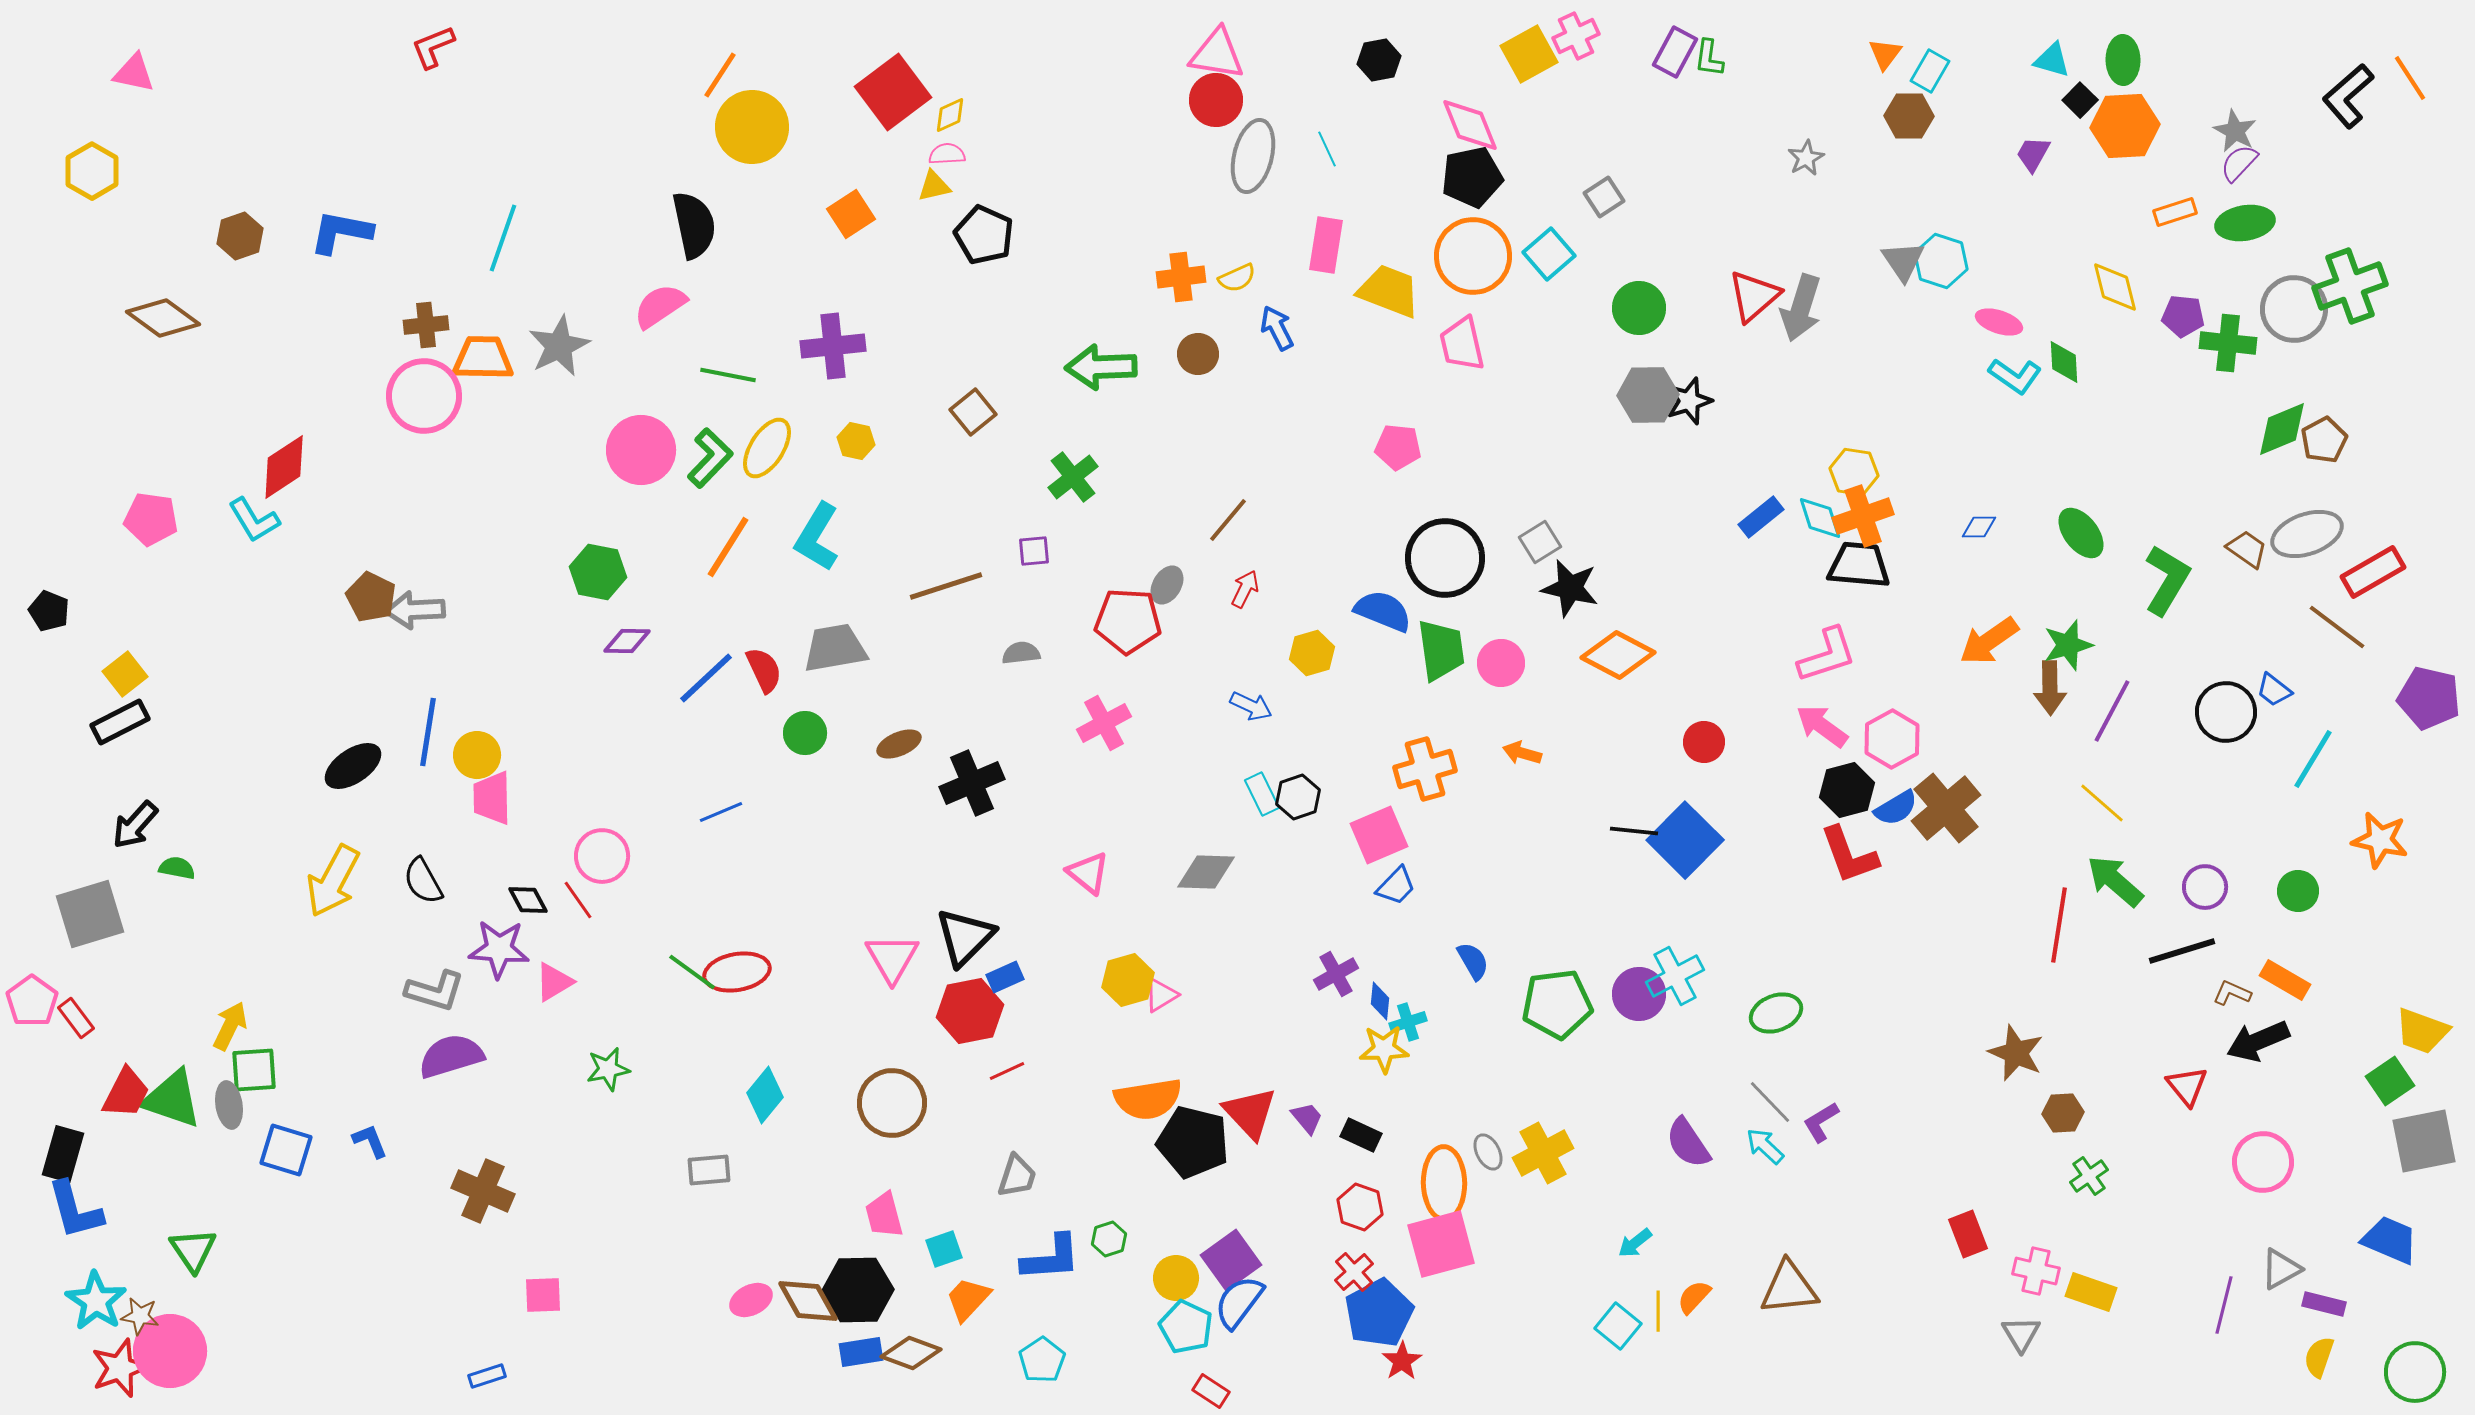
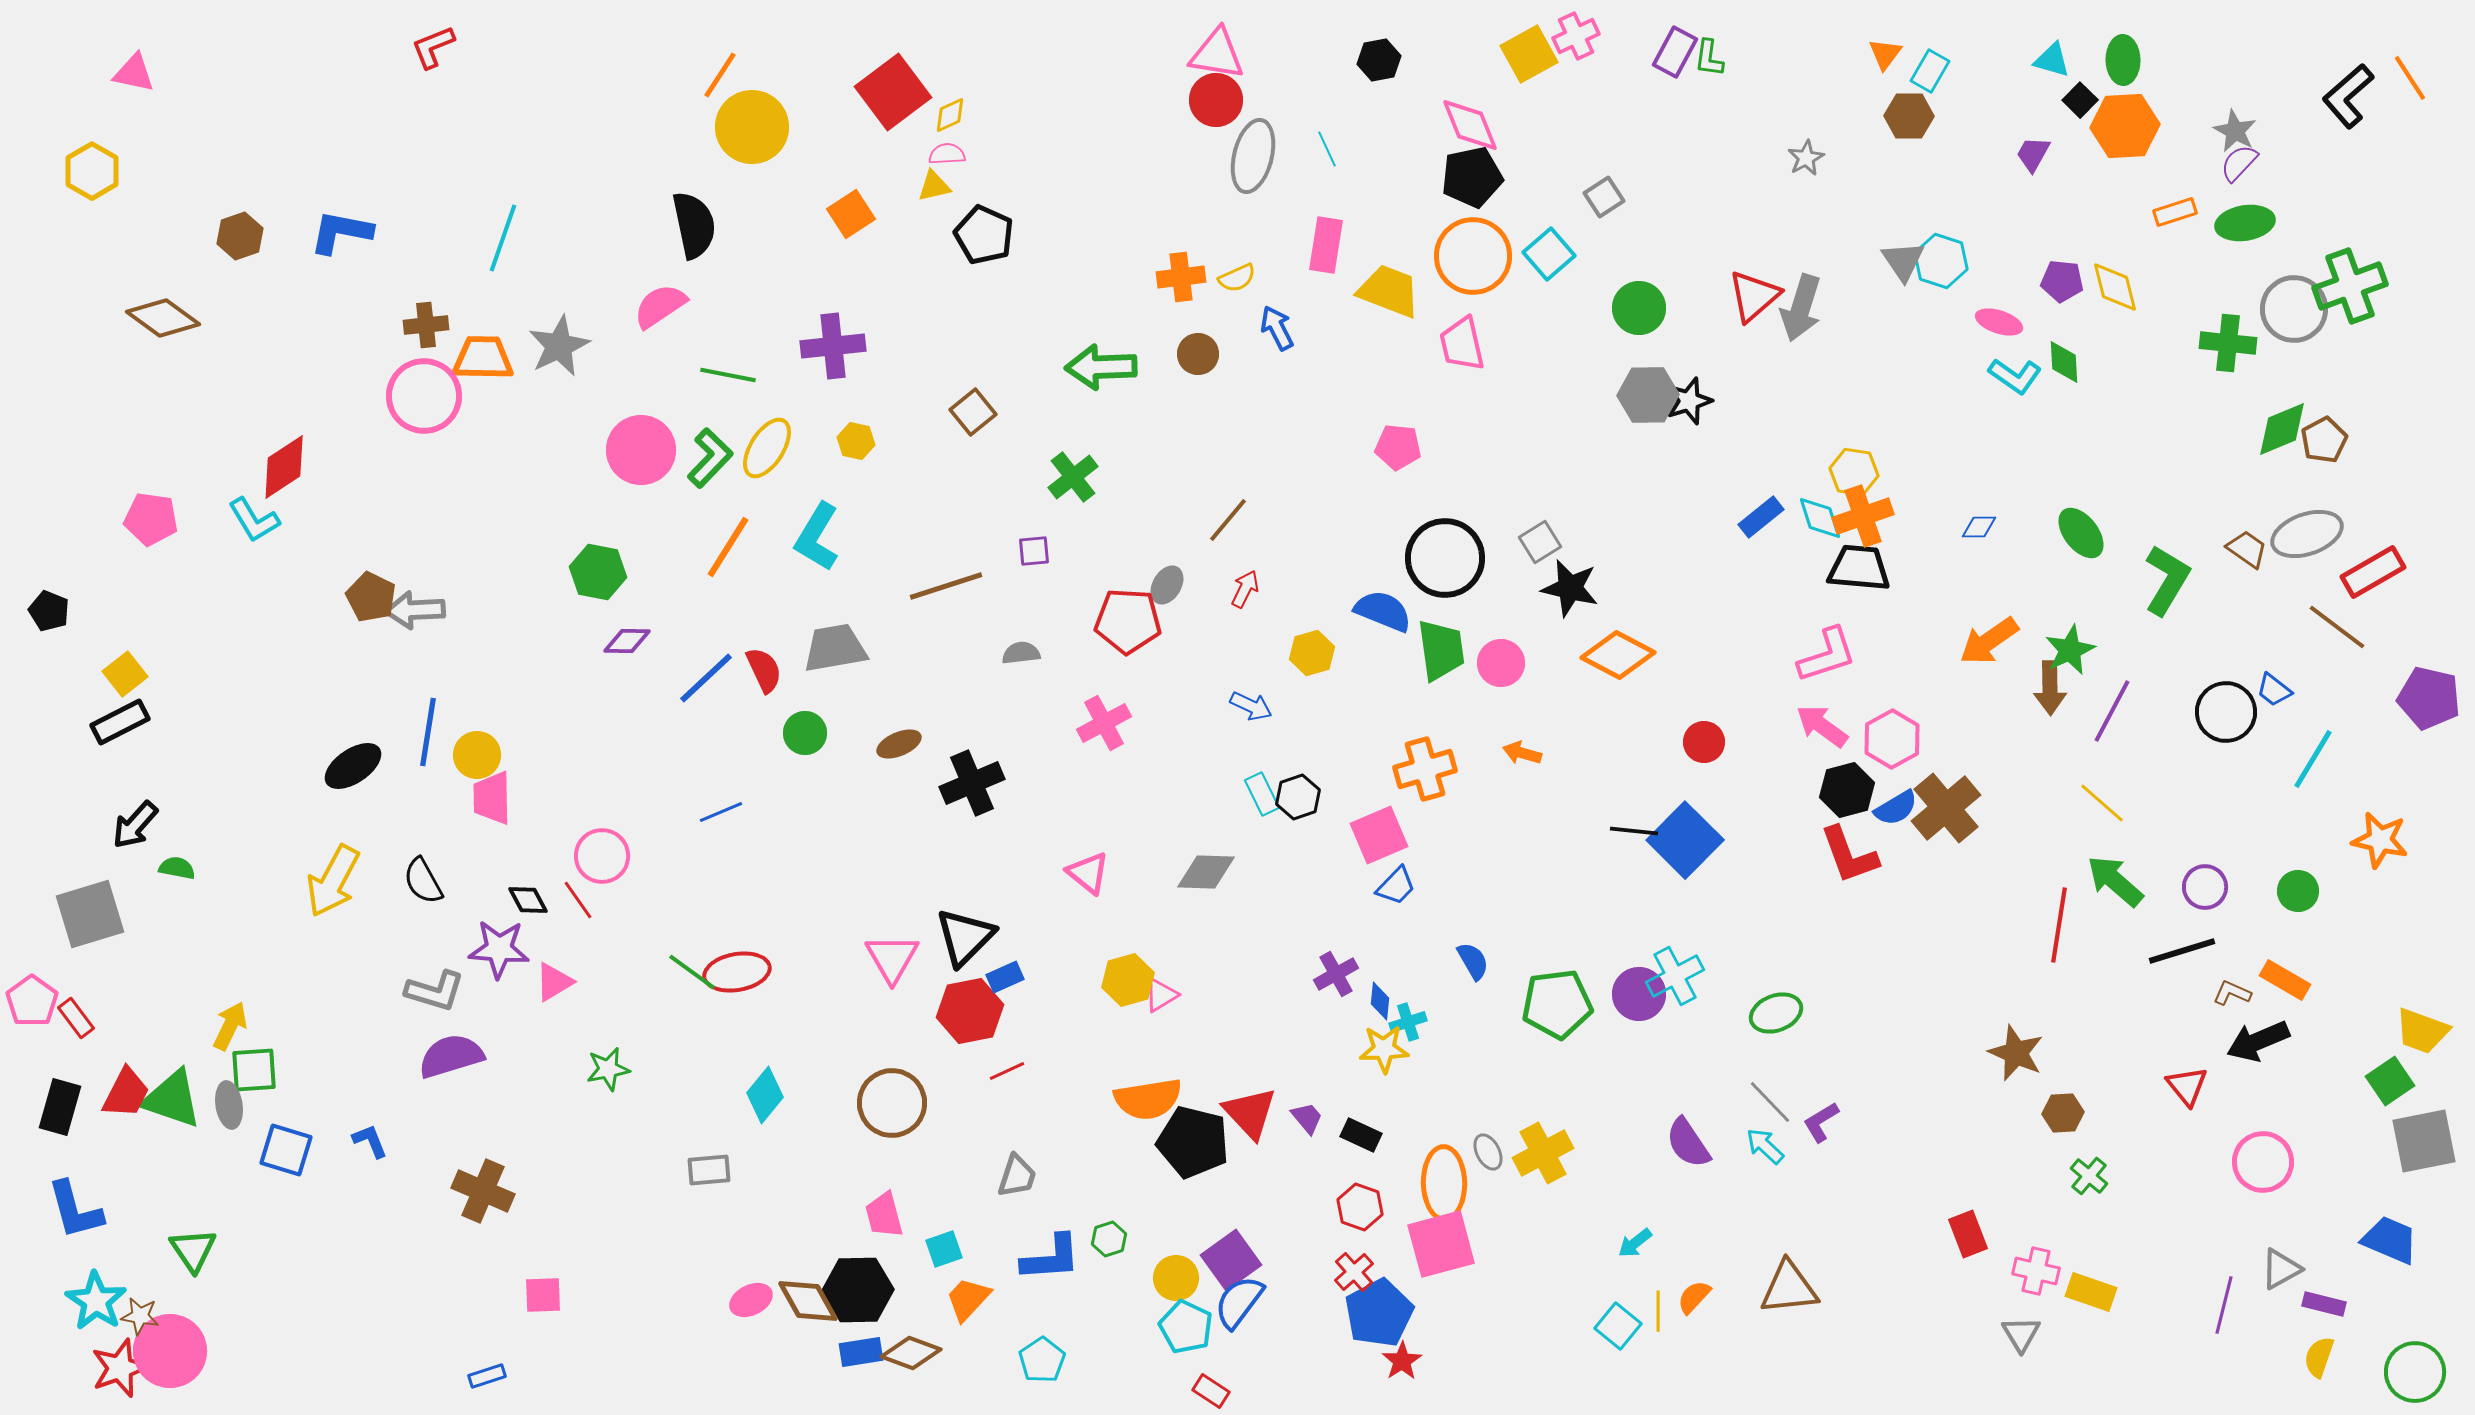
purple pentagon at (2183, 316): moved 121 px left, 35 px up
black trapezoid at (1859, 565): moved 3 px down
green star at (2068, 645): moved 2 px right, 5 px down; rotated 9 degrees counterclockwise
black rectangle at (63, 1154): moved 3 px left, 47 px up
green cross at (2089, 1176): rotated 15 degrees counterclockwise
